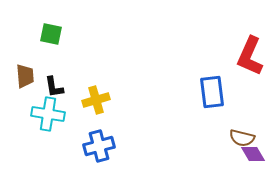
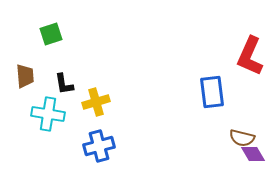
green square: rotated 30 degrees counterclockwise
black L-shape: moved 10 px right, 3 px up
yellow cross: moved 2 px down
